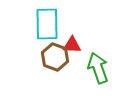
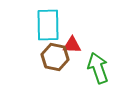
cyan rectangle: moved 1 px right, 1 px down
brown hexagon: rotated 8 degrees counterclockwise
